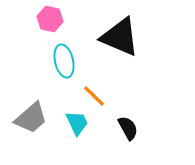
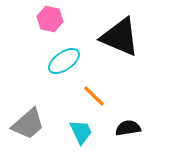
cyan ellipse: rotated 68 degrees clockwise
gray trapezoid: moved 3 px left, 6 px down
cyan trapezoid: moved 4 px right, 9 px down
black semicircle: rotated 70 degrees counterclockwise
